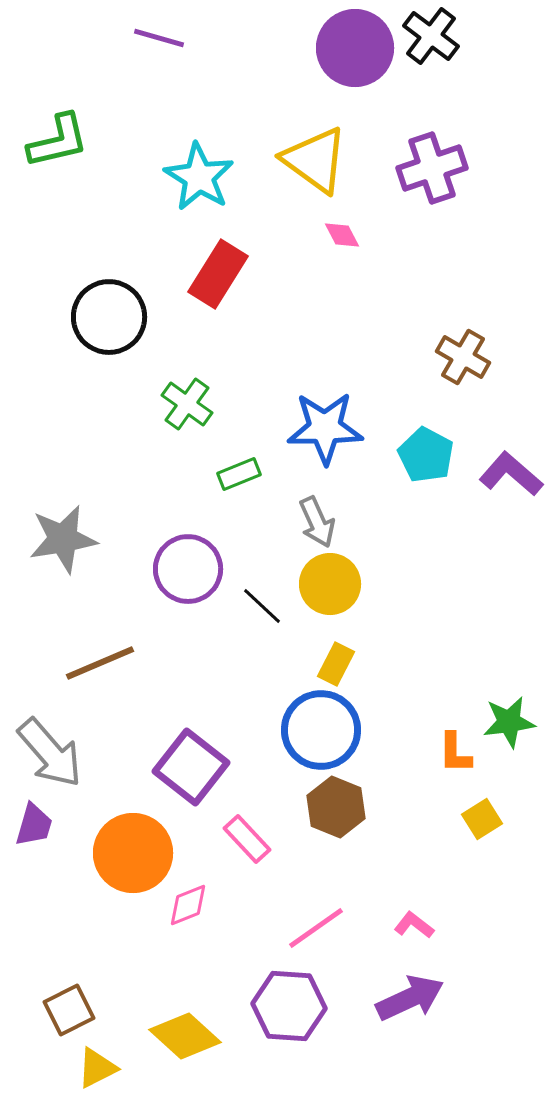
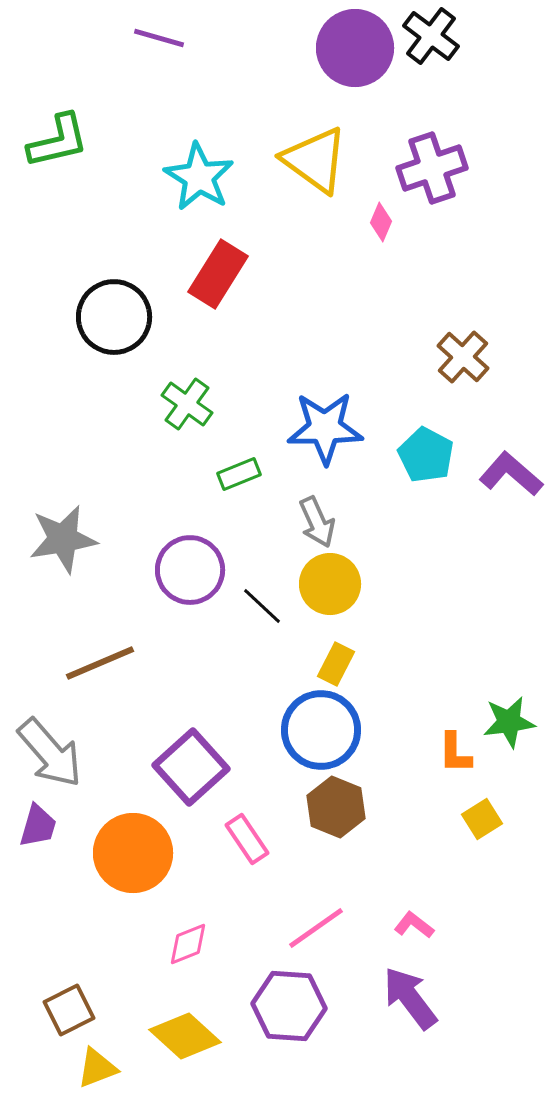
pink diamond at (342, 235): moved 39 px right, 13 px up; rotated 51 degrees clockwise
black circle at (109, 317): moved 5 px right
brown cross at (463, 357): rotated 12 degrees clockwise
purple circle at (188, 569): moved 2 px right, 1 px down
purple square at (191, 767): rotated 10 degrees clockwise
purple trapezoid at (34, 825): moved 4 px right, 1 px down
pink rectangle at (247, 839): rotated 9 degrees clockwise
pink diamond at (188, 905): moved 39 px down
purple arrow at (410, 998): rotated 102 degrees counterclockwise
yellow triangle at (97, 1068): rotated 6 degrees clockwise
